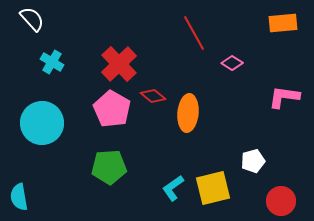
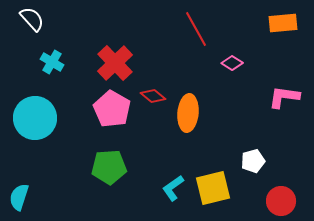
red line: moved 2 px right, 4 px up
red cross: moved 4 px left, 1 px up
cyan circle: moved 7 px left, 5 px up
cyan semicircle: rotated 28 degrees clockwise
